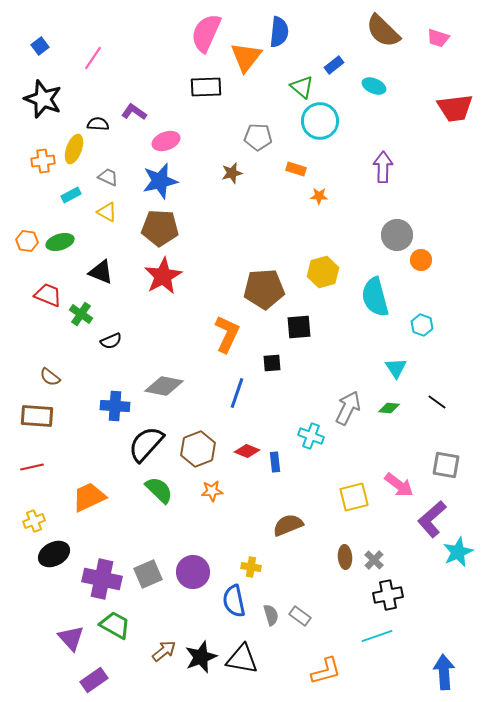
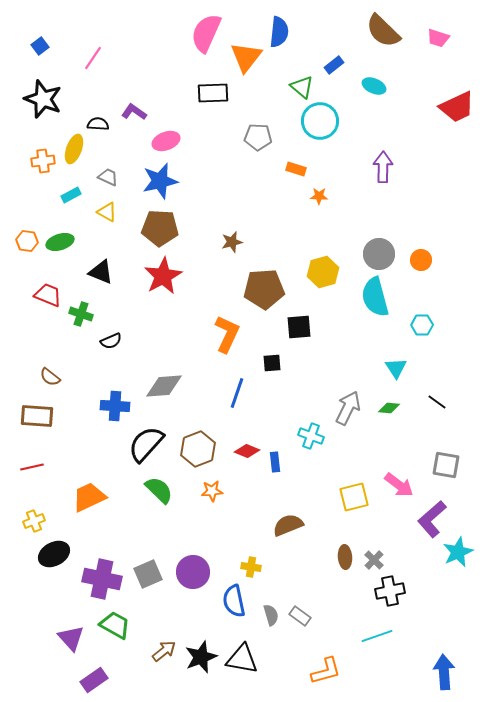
black rectangle at (206, 87): moved 7 px right, 6 px down
red trapezoid at (455, 108): moved 2 px right, 1 px up; rotated 18 degrees counterclockwise
brown star at (232, 173): moved 69 px down
gray circle at (397, 235): moved 18 px left, 19 px down
green cross at (81, 314): rotated 15 degrees counterclockwise
cyan hexagon at (422, 325): rotated 20 degrees counterclockwise
gray diamond at (164, 386): rotated 15 degrees counterclockwise
black cross at (388, 595): moved 2 px right, 4 px up
